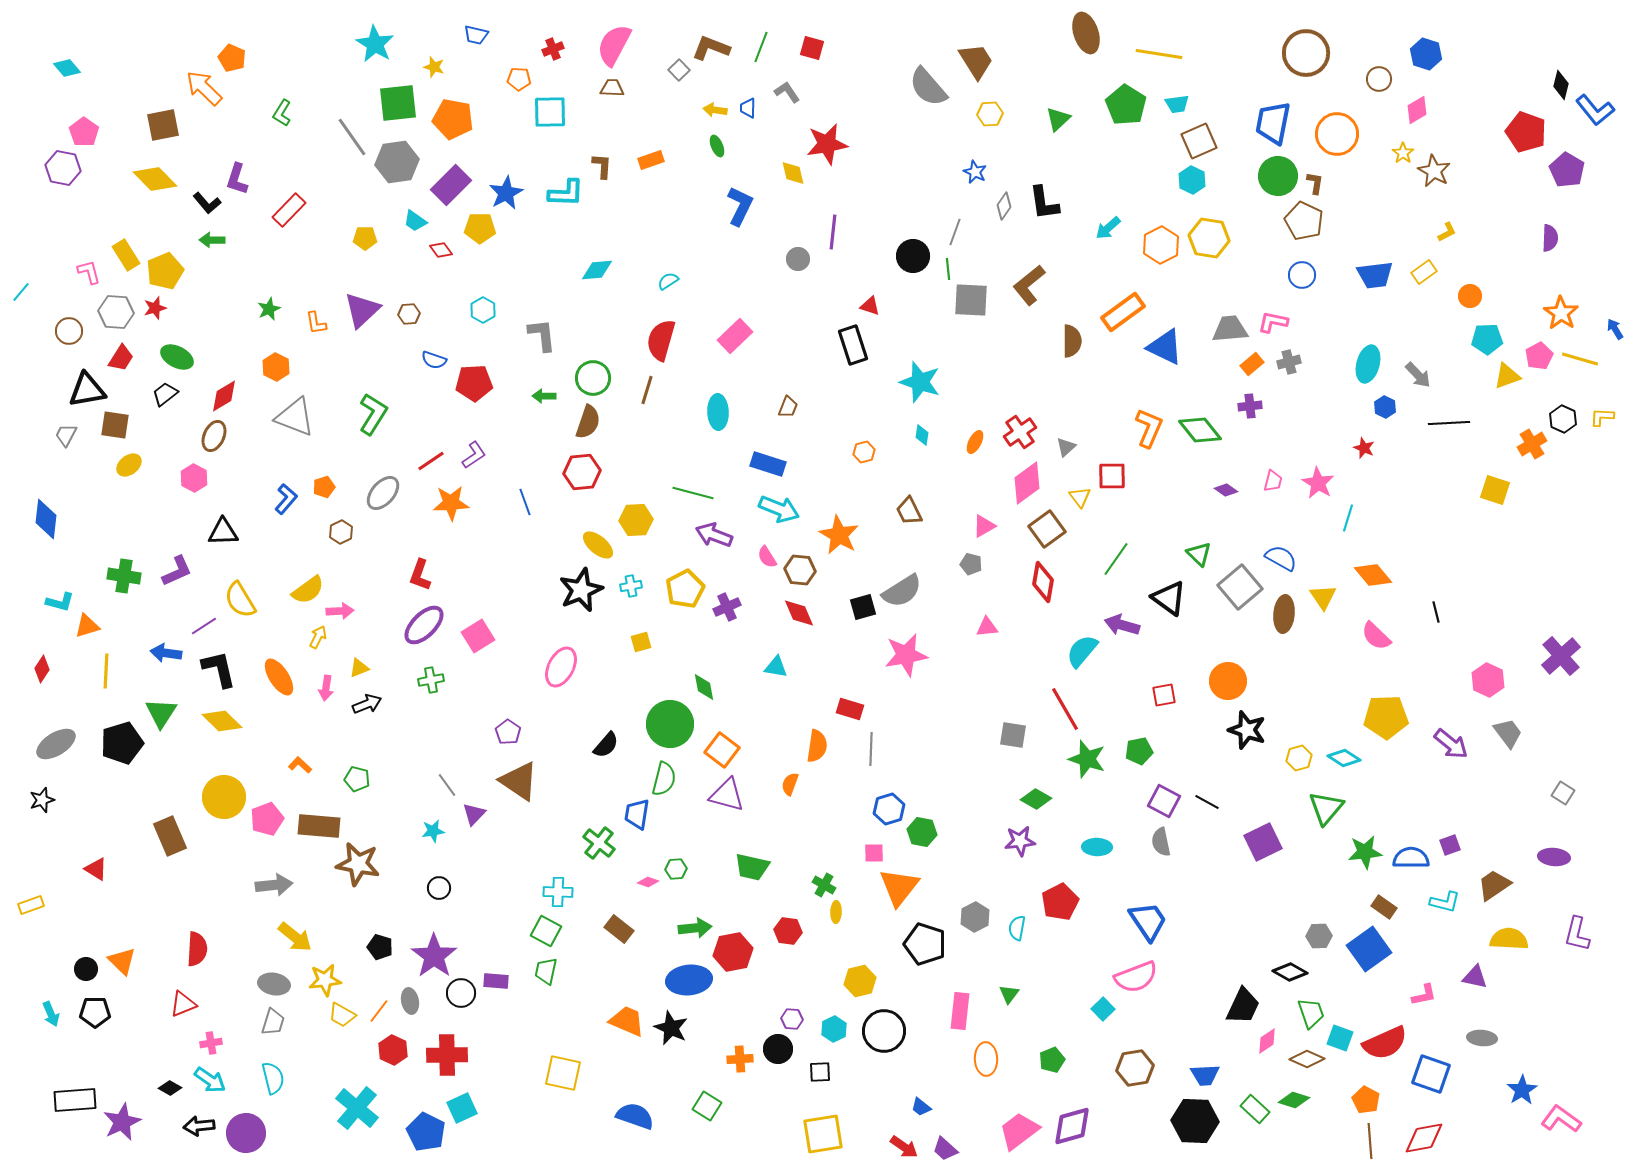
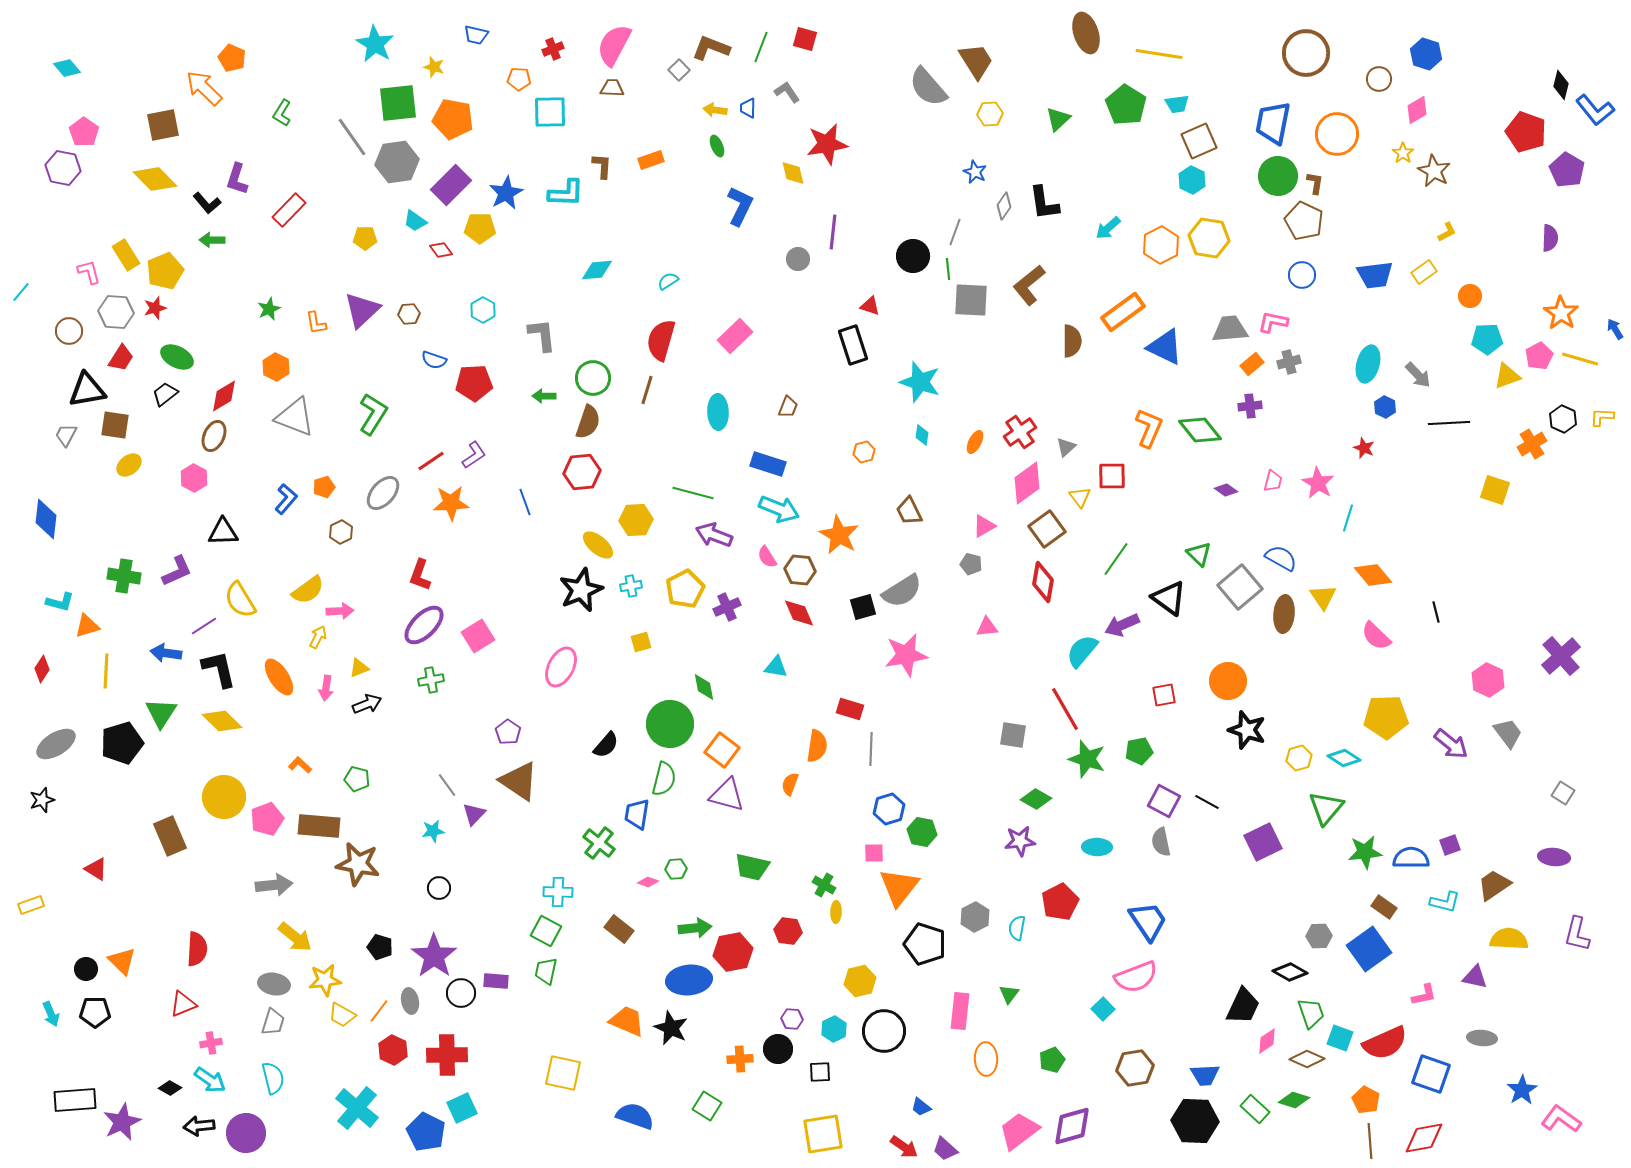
red square at (812, 48): moved 7 px left, 9 px up
purple arrow at (1122, 625): rotated 40 degrees counterclockwise
